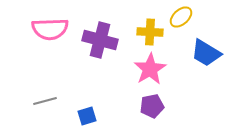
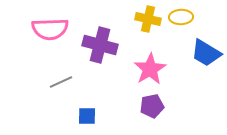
yellow ellipse: rotated 40 degrees clockwise
yellow cross: moved 2 px left, 13 px up; rotated 10 degrees clockwise
purple cross: moved 5 px down
gray line: moved 16 px right, 19 px up; rotated 10 degrees counterclockwise
blue square: rotated 18 degrees clockwise
